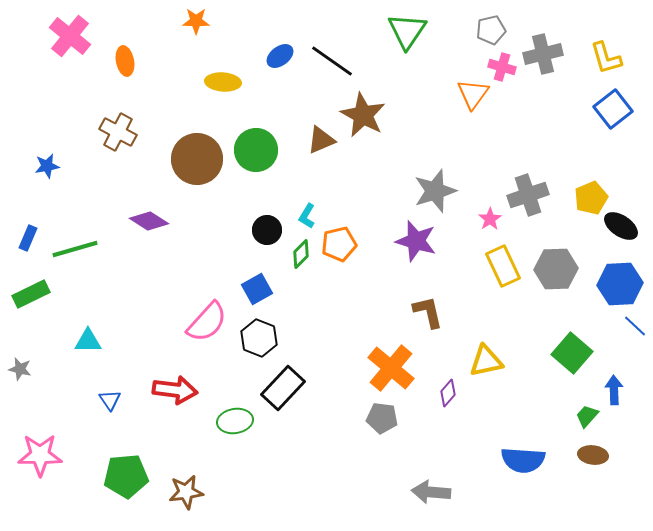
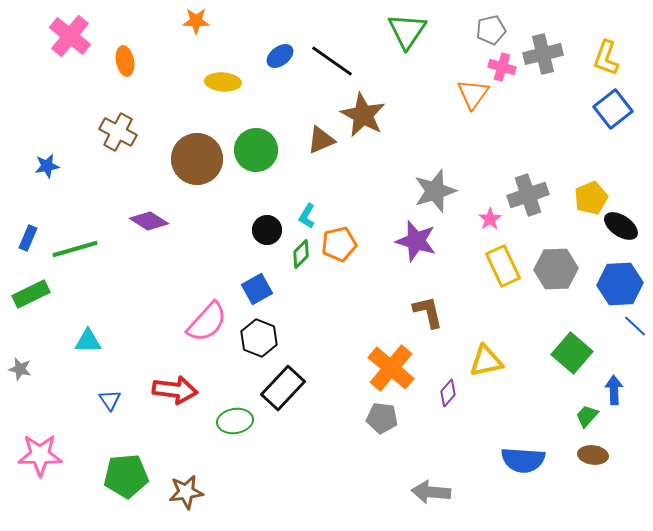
yellow L-shape at (606, 58): rotated 36 degrees clockwise
